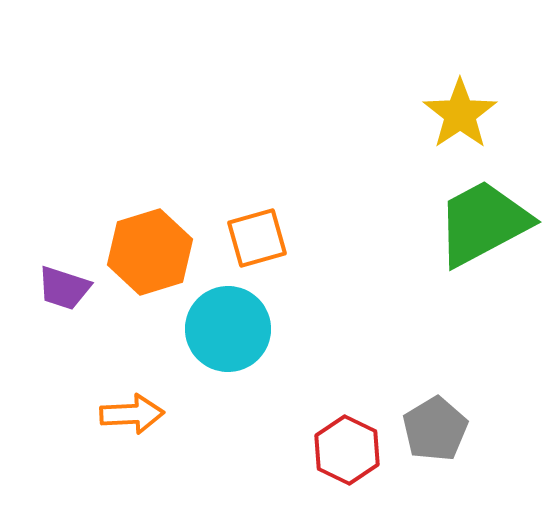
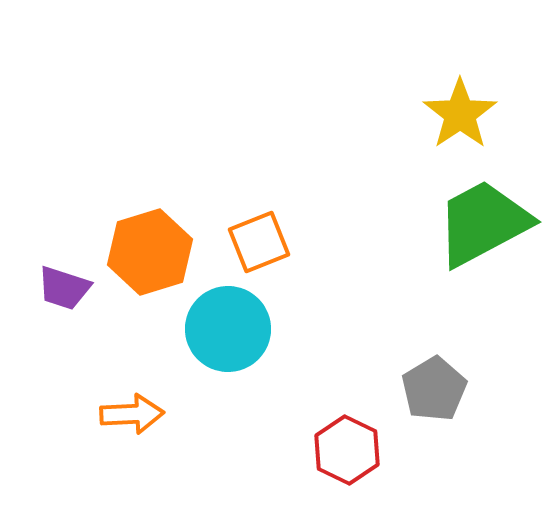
orange square: moved 2 px right, 4 px down; rotated 6 degrees counterclockwise
gray pentagon: moved 1 px left, 40 px up
